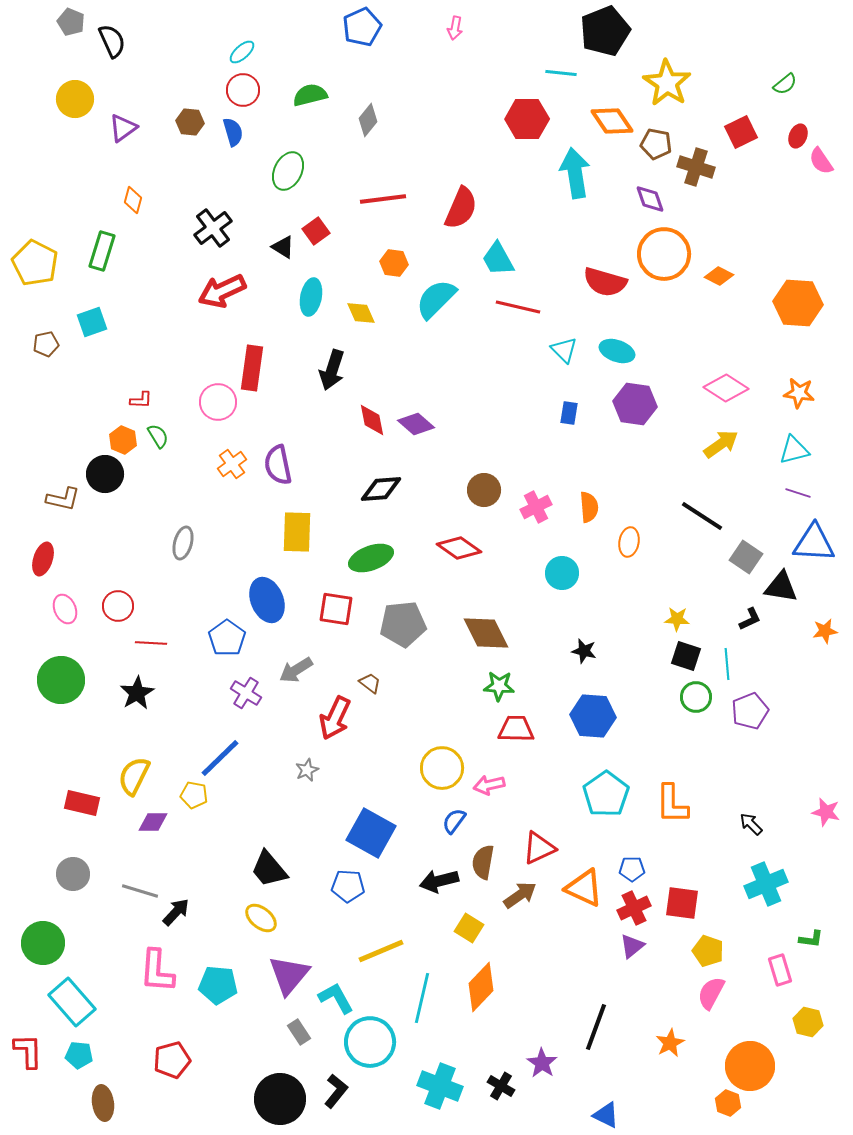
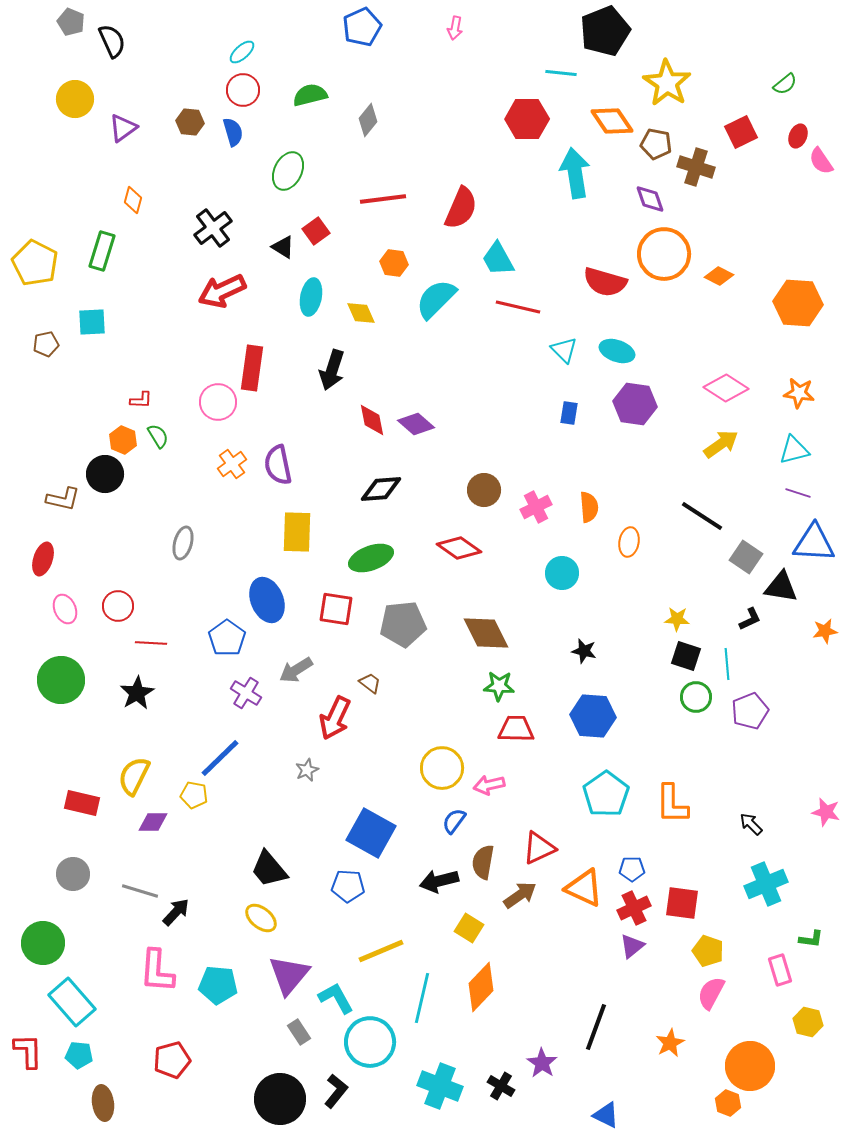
cyan square at (92, 322): rotated 16 degrees clockwise
